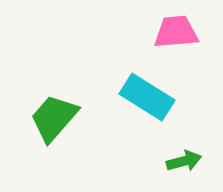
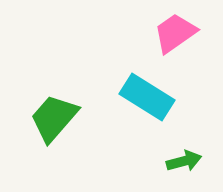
pink trapezoid: moved 1 px left, 1 px down; rotated 30 degrees counterclockwise
